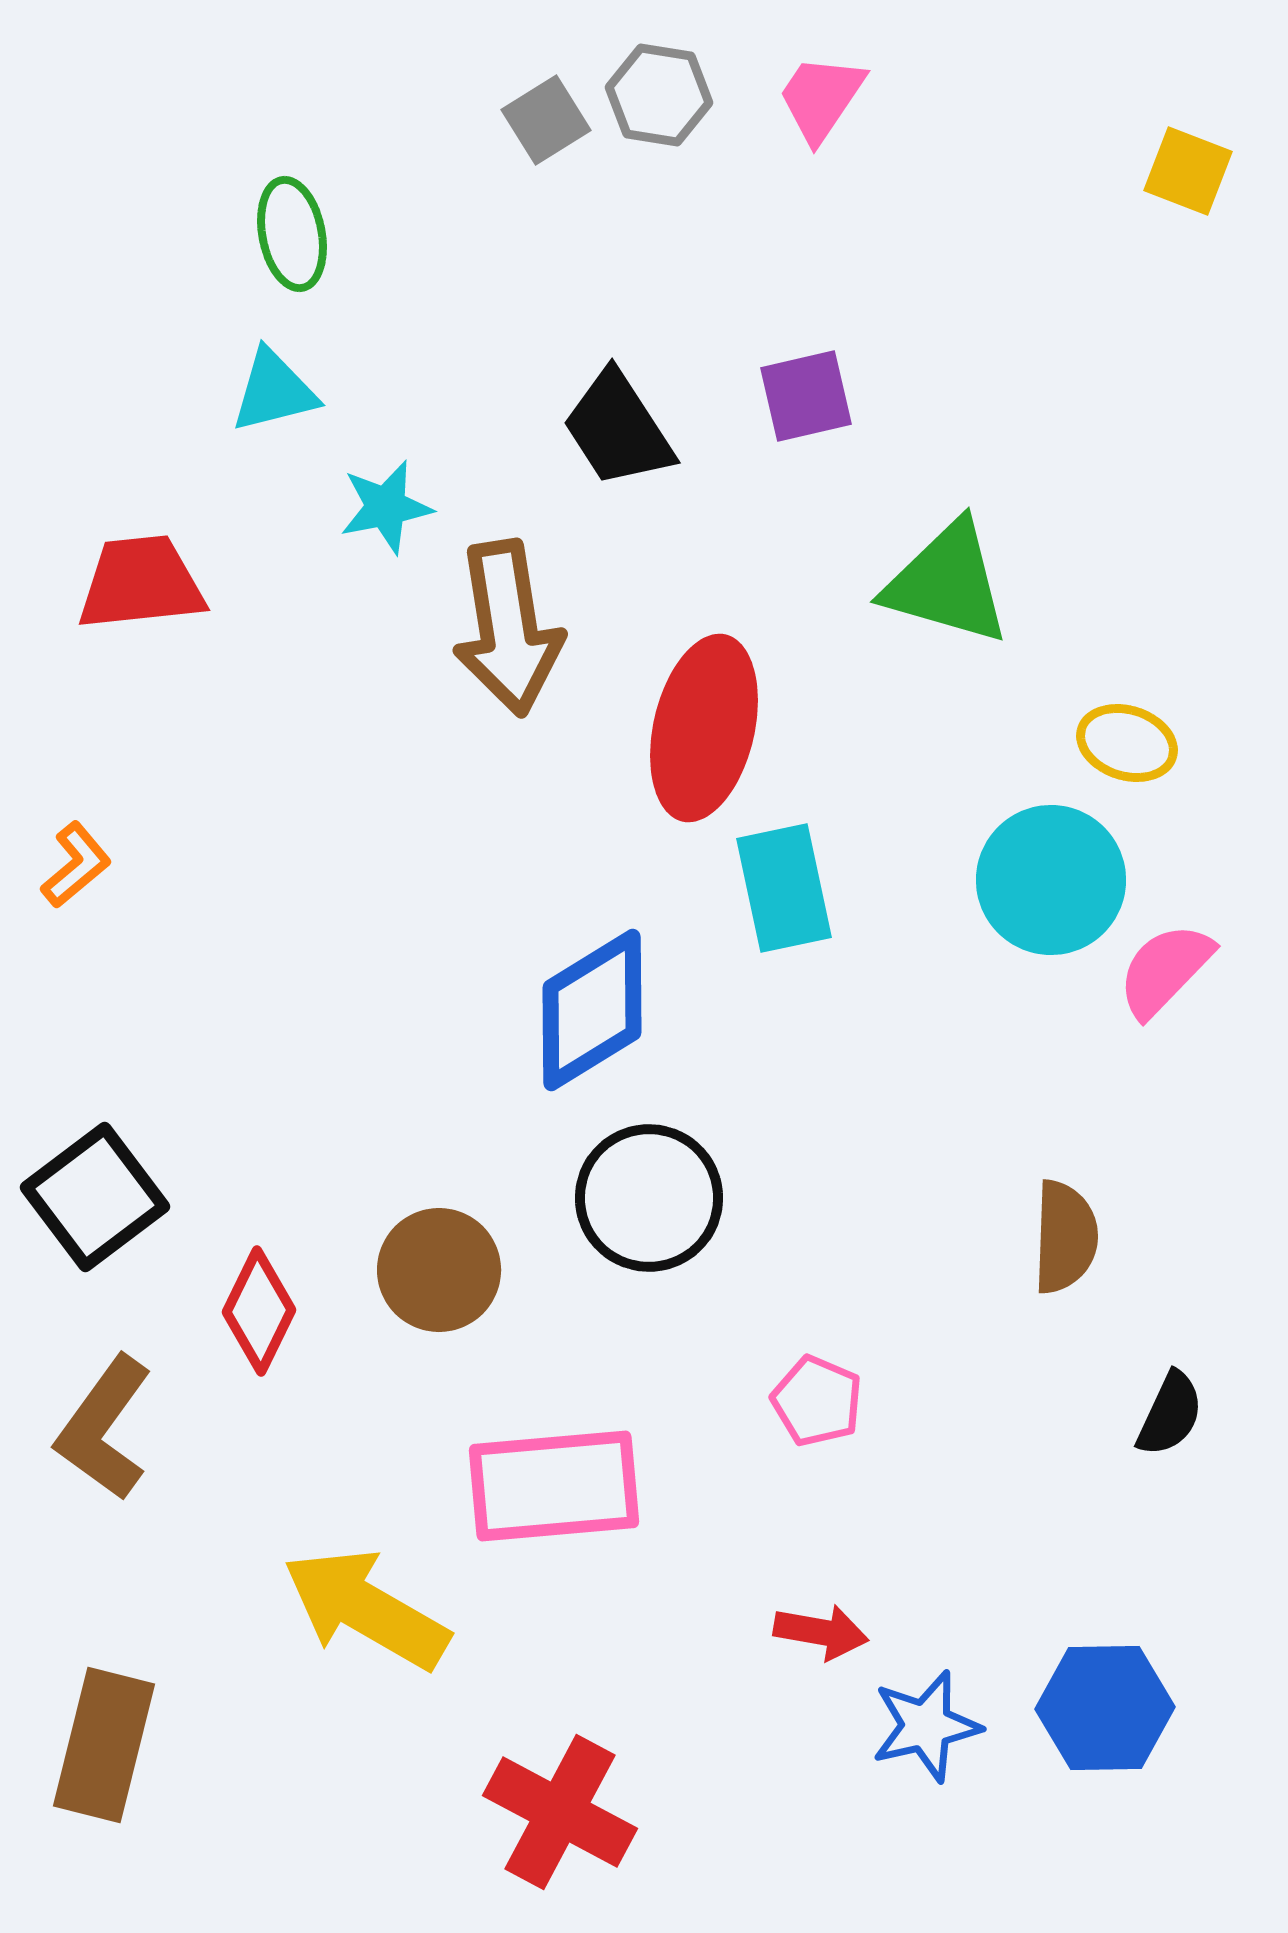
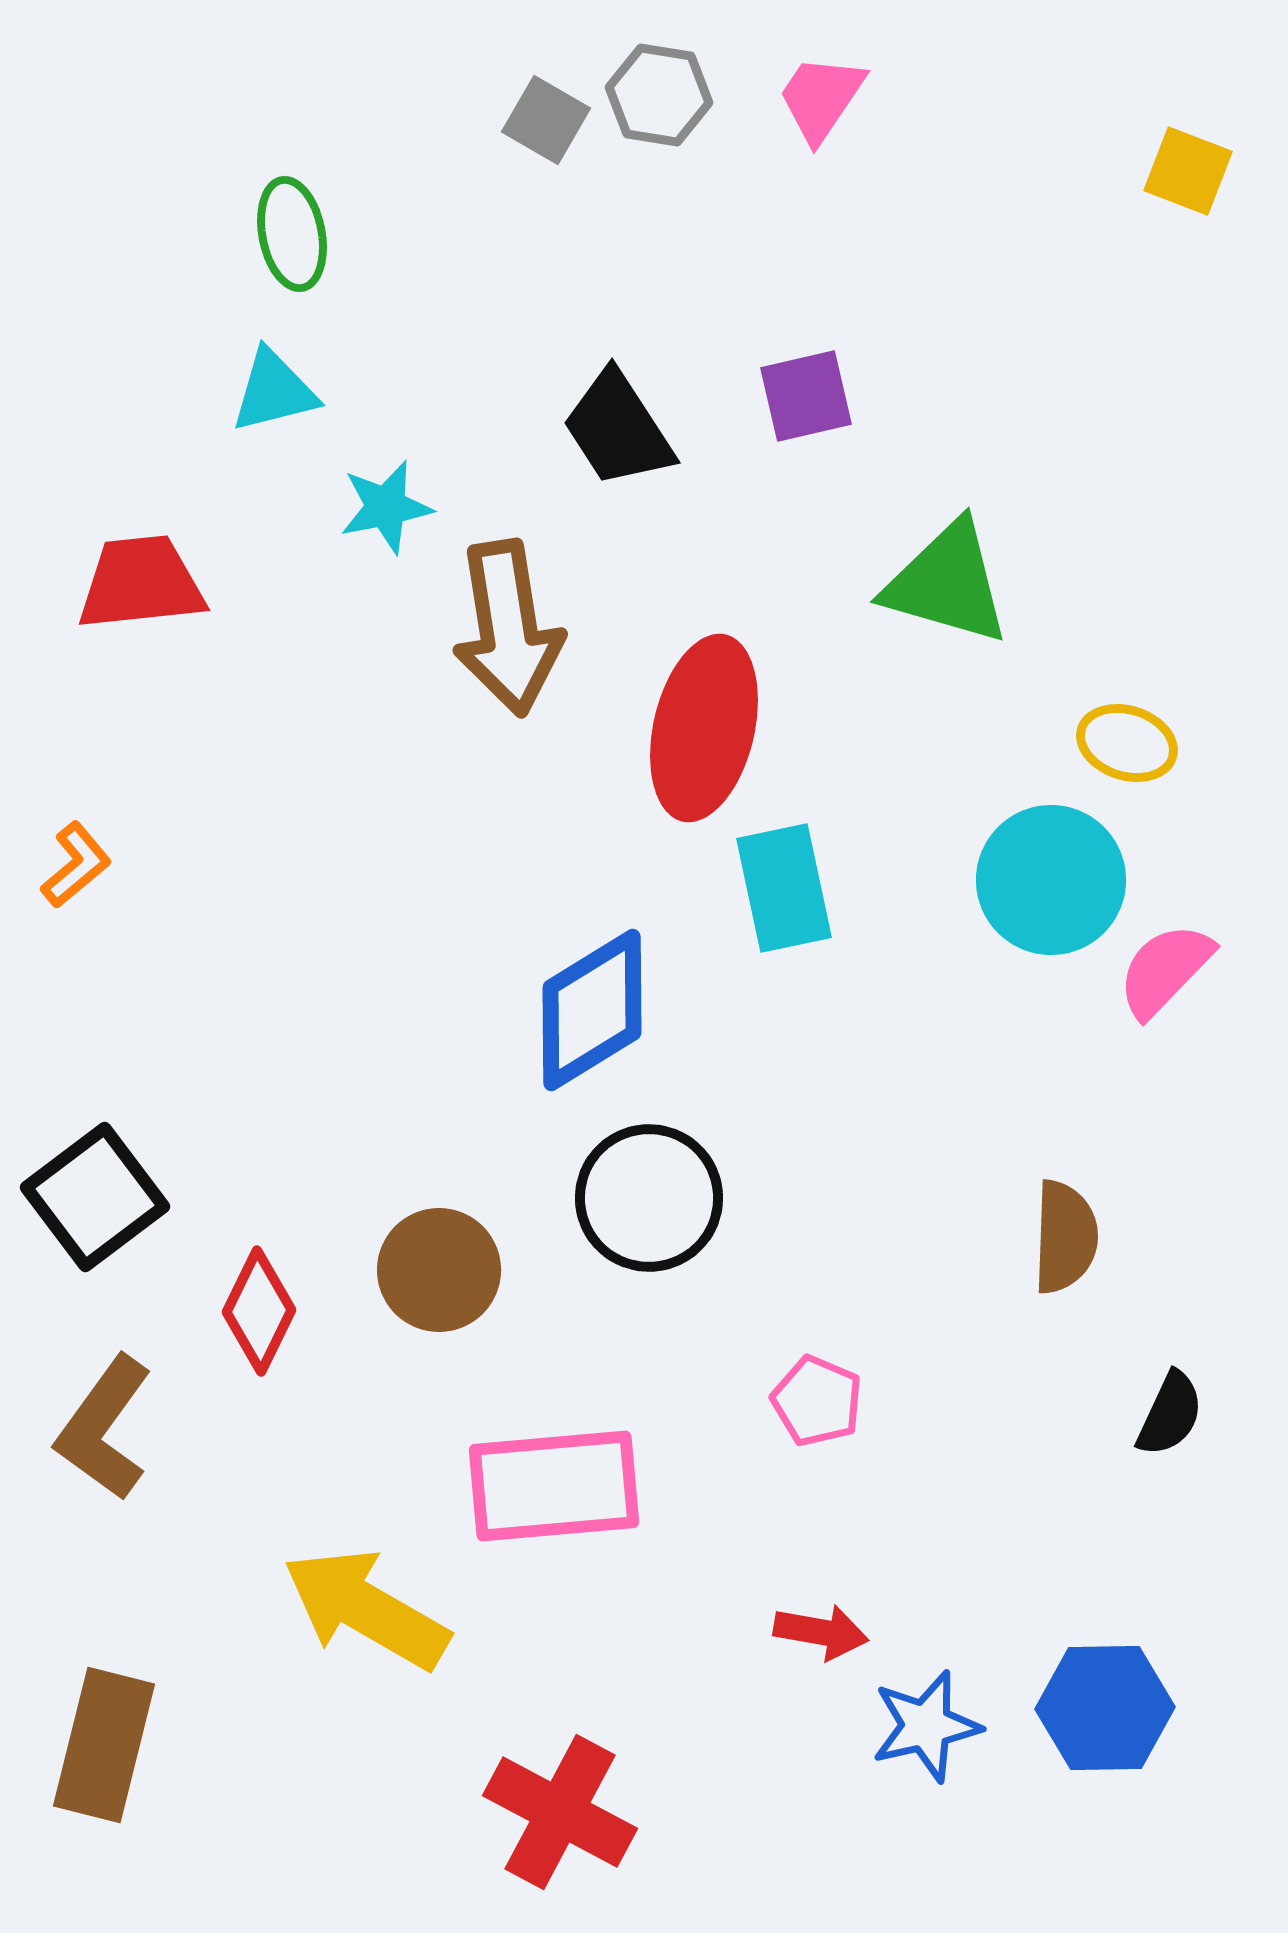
gray square: rotated 28 degrees counterclockwise
